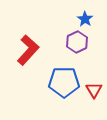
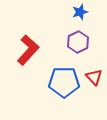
blue star: moved 5 px left, 7 px up; rotated 21 degrees clockwise
purple hexagon: moved 1 px right
red triangle: moved 13 px up; rotated 12 degrees counterclockwise
